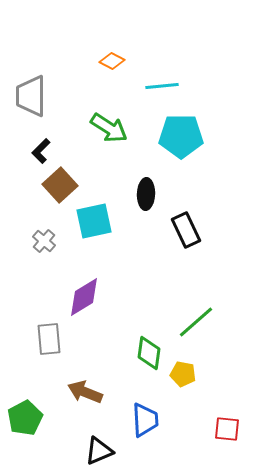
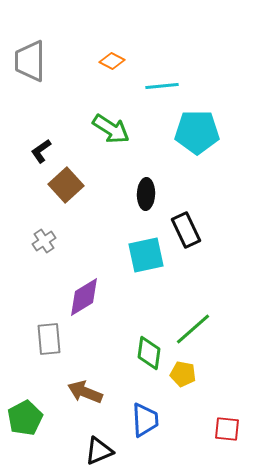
gray trapezoid: moved 1 px left, 35 px up
green arrow: moved 2 px right, 1 px down
cyan pentagon: moved 16 px right, 4 px up
black L-shape: rotated 10 degrees clockwise
brown square: moved 6 px right
cyan square: moved 52 px right, 34 px down
gray cross: rotated 15 degrees clockwise
green line: moved 3 px left, 7 px down
